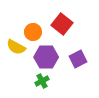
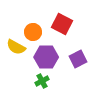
red square: rotated 10 degrees counterclockwise
